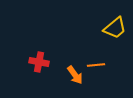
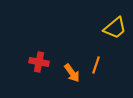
orange line: rotated 66 degrees counterclockwise
orange arrow: moved 3 px left, 2 px up
